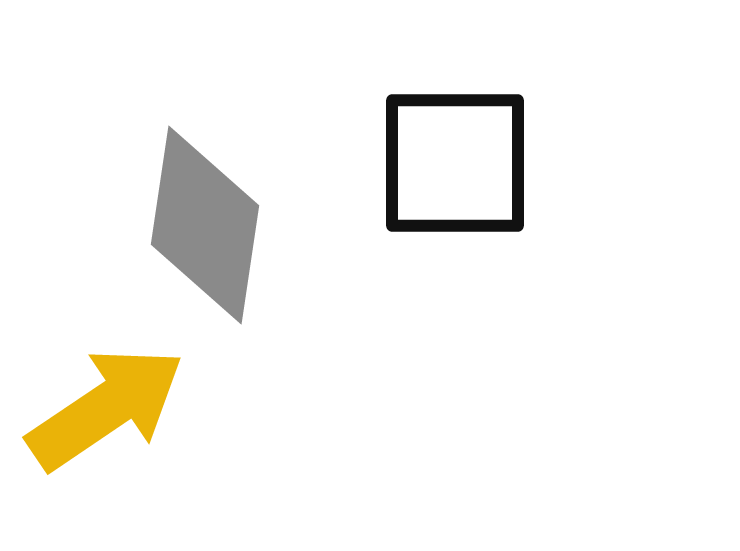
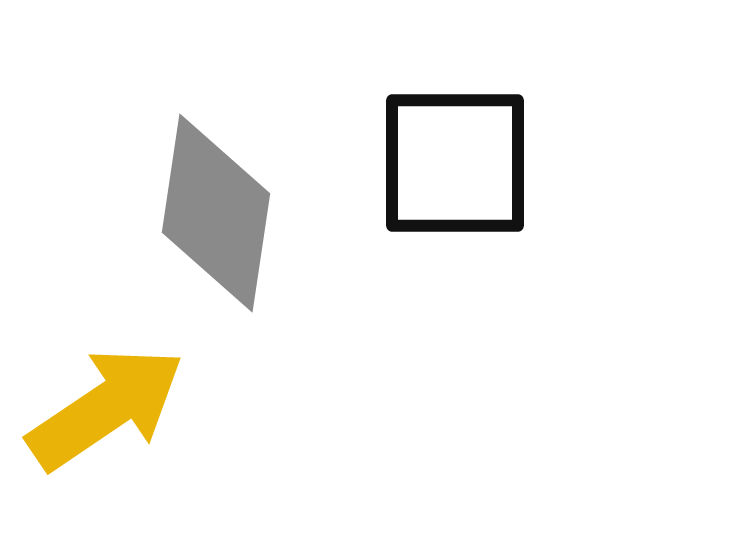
gray diamond: moved 11 px right, 12 px up
